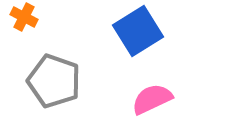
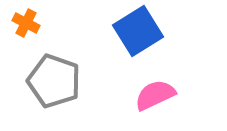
orange cross: moved 2 px right, 6 px down
pink semicircle: moved 3 px right, 4 px up
